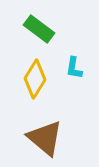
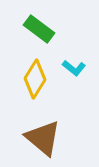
cyan L-shape: rotated 60 degrees counterclockwise
brown triangle: moved 2 px left
